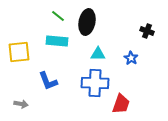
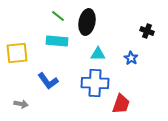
yellow square: moved 2 px left, 1 px down
blue L-shape: rotated 15 degrees counterclockwise
